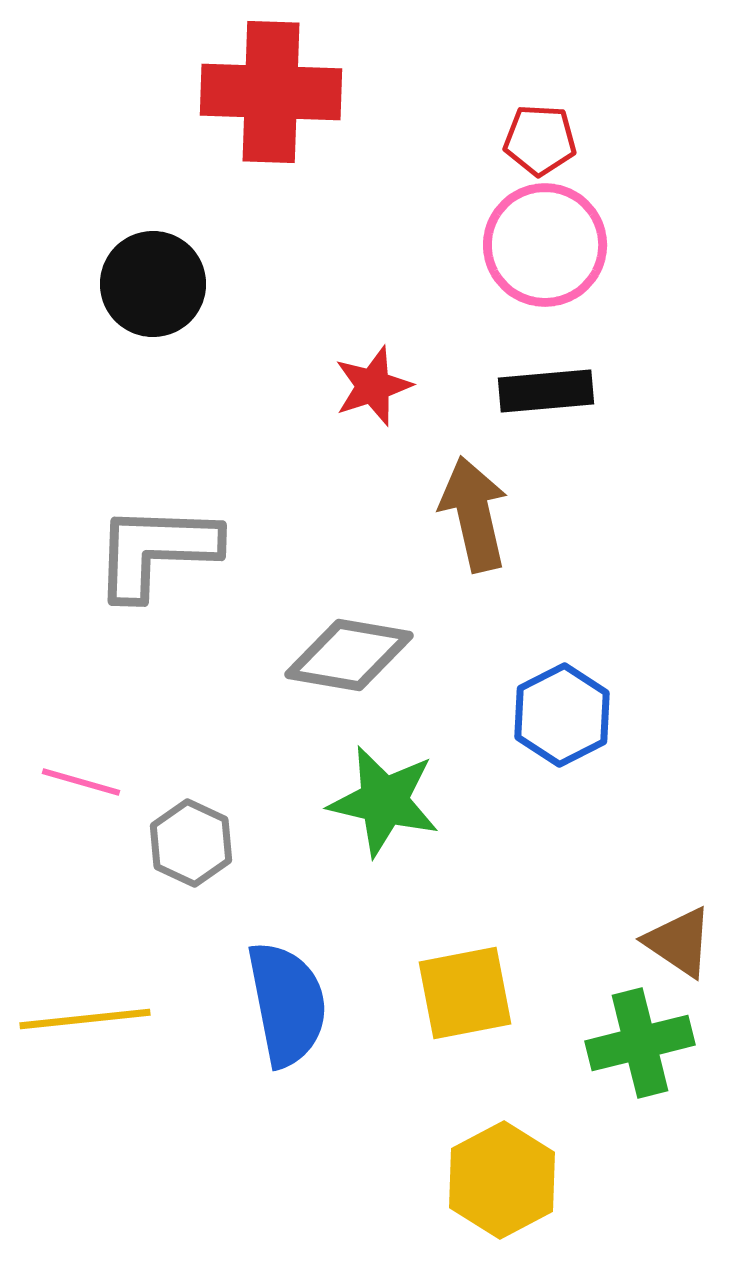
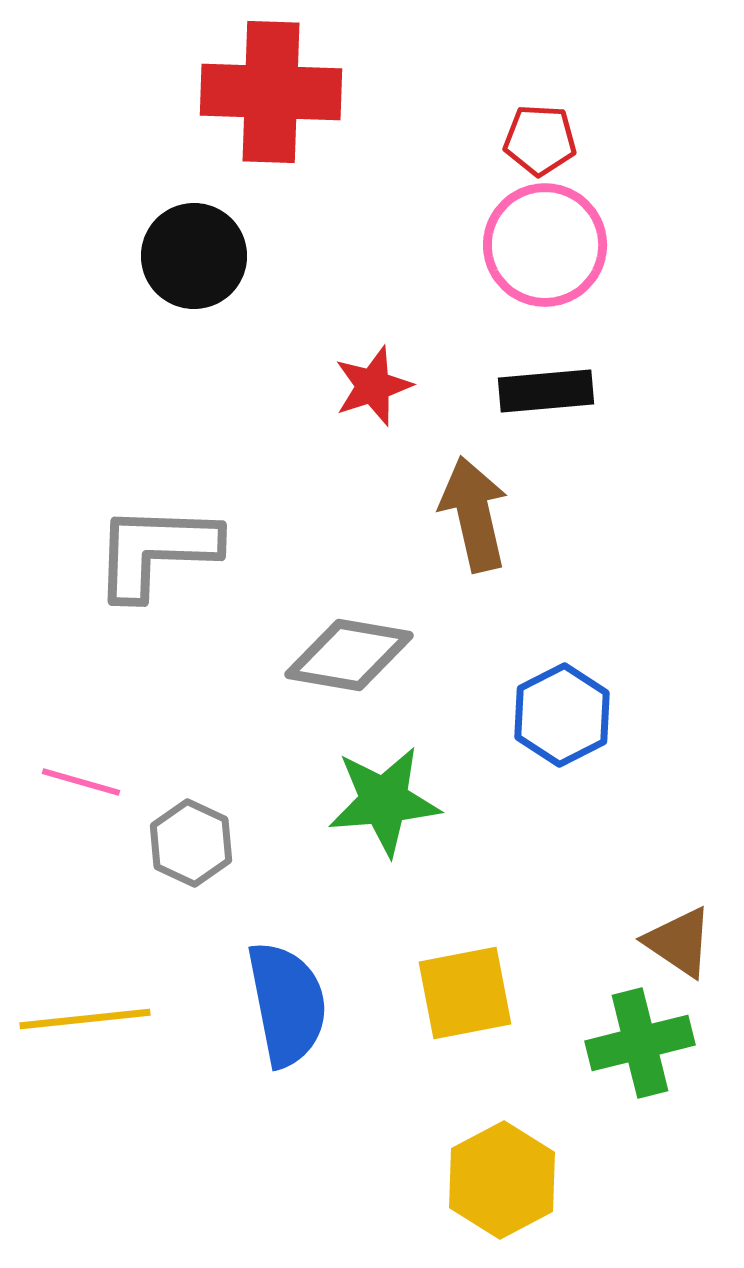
black circle: moved 41 px right, 28 px up
green star: rotated 18 degrees counterclockwise
